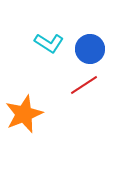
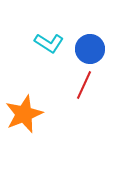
red line: rotated 32 degrees counterclockwise
